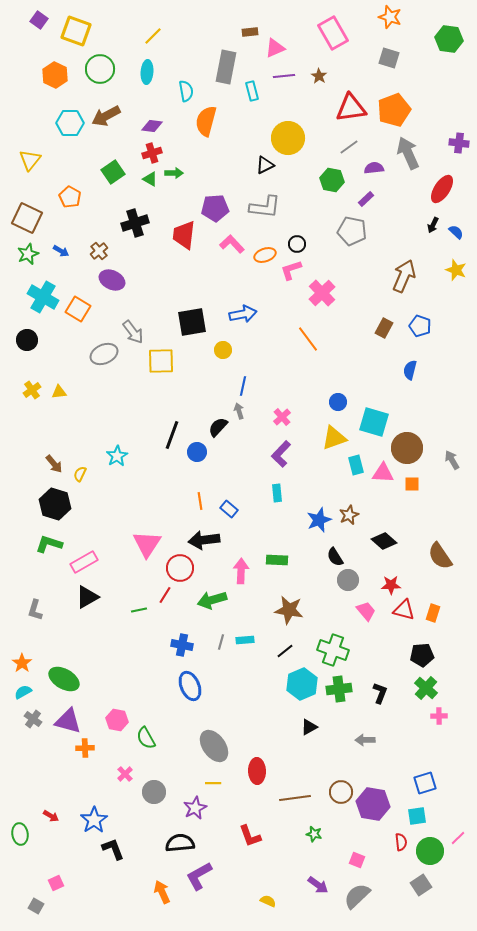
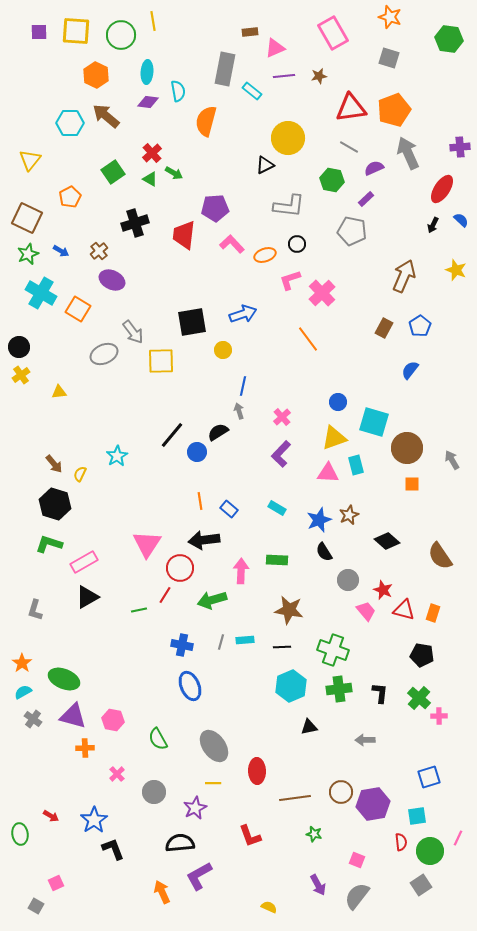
purple square at (39, 20): moved 12 px down; rotated 36 degrees counterclockwise
yellow square at (76, 31): rotated 16 degrees counterclockwise
yellow line at (153, 36): moved 15 px up; rotated 54 degrees counterclockwise
gray rectangle at (226, 67): moved 1 px left, 2 px down
green circle at (100, 69): moved 21 px right, 34 px up
orange hexagon at (55, 75): moved 41 px right
brown star at (319, 76): rotated 28 degrees clockwise
cyan semicircle at (186, 91): moved 8 px left
cyan rectangle at (252, 91): rotated 36 degrees counterclockwise
brown arrow at (106, 116): rotated 68 degrees clockwise
purple diamond at (152, 126): moved 4 px left, 24 px up
purple cross at (459, 143): moved 1 px right, 4 px down; rotated 12 degrees counterclockwise
gray line at (349, 147): rotated 66 degrees clockwise
red cross at (152, 153): rotated 24 degrees counterclockwise
purple semicircle at (374, 168): rotated 18 degrees counterclockwise
green arrow at (174, 173): rotated 30 degrees clockwise
orange pentagon at (70, 197): rotated 15 degrees clockwise
gray L-shape at (265, 207): moved 24 px right, 1 px up
blue semicircle at (456, 232): moved 5 px right, 12 px up
pink L-shape at (291, 270): moved 1 px left, 10 px down
cyan cross at (43, 297): moved 2 px left, 4 px up
blue arrow at (243, 314): rotated 8 degrees counterclockwise
blue pentagon at (420, 326): rotated 20 degrees clockwise
black circle at (27, 340): moved 8 px left, 7 px down
blue semicircle at (410, 370): rotated 24 degrees clockwise
yellow cross at (32, 390): moved 11 px left, 15 px up
black semicircle at (218, 427): moved 5 px down; rotated 15 degrees clockwise
black line at (172, 435): rotated 20 degrees clockwise
pink triangle at (383, 473): moved 55 px left
cyan rectangle at (277, 493): moved 15 px down; rotated 54 degrees counterclockwise
black diamond at (384, 541): moved 3 px right
black semicircle at (335, 557): moved 11 px left, 5 px up
red star at (391, 585): moved 8 px left, 5 px down; rotated 24 degrees clockwise
black line at (285, 651): moved 3 px left, 4 px up; rotated 36 degrees clockwise
black pentagon at (422, 655): rotated 15 degrees clockwise
green ellipse at (64, 679): rotated 8 degrees counterclockwise
cyan hexagon at (302, 684): moved 11 px left, 2 px down
green cross at (426, 688): moved 7 px left, 10 px down
black L-shape at (380, 693): rotated 15 degrees counterclockwise
pink hexagon at (117, 720): moved 4 px left
purple triangle at (68, 721): moved 5 px right, 5 px up
black triangle at (309, 727): rotated 18 degrees clockwise
green semicircle at (146, 738): moved 12 px right, 1 px down
pink cross at (125, 774): moved 8 px left
blue square at (425, 783): moved 4 px right, 6 px up
purple hexagon at (373, 804): rotated 20 degrees counterclockwise
pink line at (458, 838): rotated 21 degrees counterclockwise
purple arrow at (318, 885): rotated 25 degrees clockwise
gray semicircle at (357, 896): rotated 8 degrees counterclockwise
yellow semicircle at (268, 901): moved 1 px right, 6 px down
